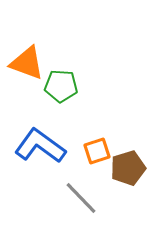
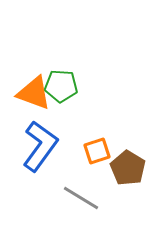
orange triangle: moved 7 px right, 30 px down
blue L-shape: rotated 90 degrees clockwise
brown pentagon: rotated 24 degrees counterclockwise
gray line: rotated 15 degrees counterclockwise
